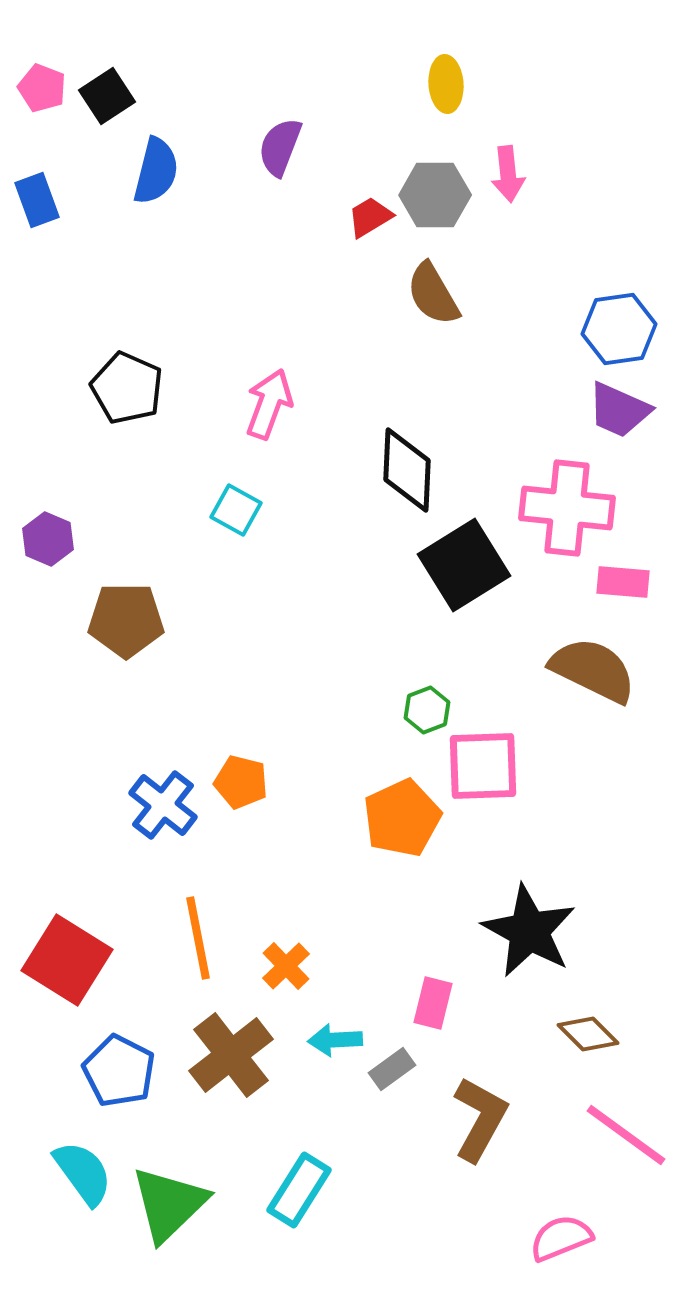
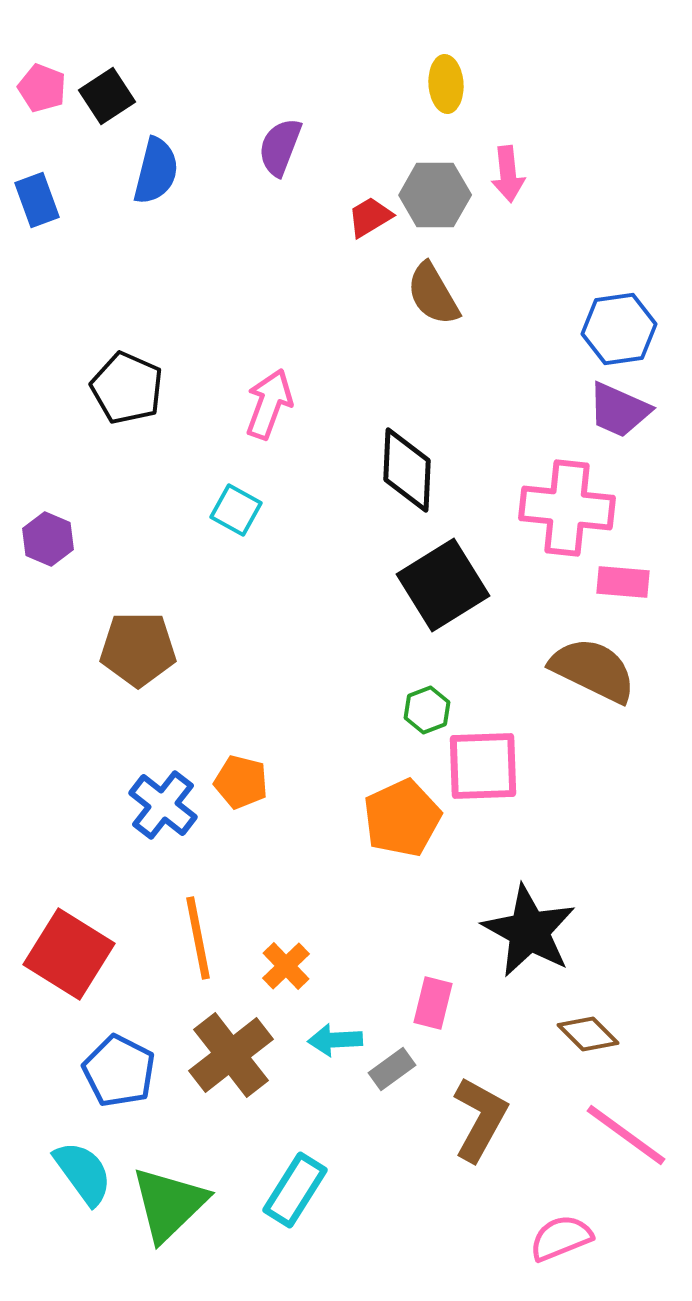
black square at (464, 565): moved 21 px left, 20 px down
brown pentagon at (126, 620): moved 12 px right, 29 px down
red square at (67, 960): moved 2 px right, 6 px up
cyan rectangle at (299, 1190): moved 4 px left
